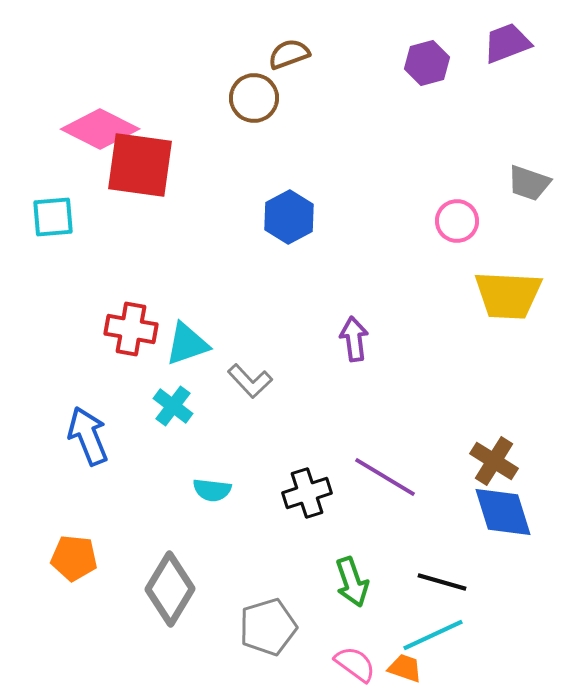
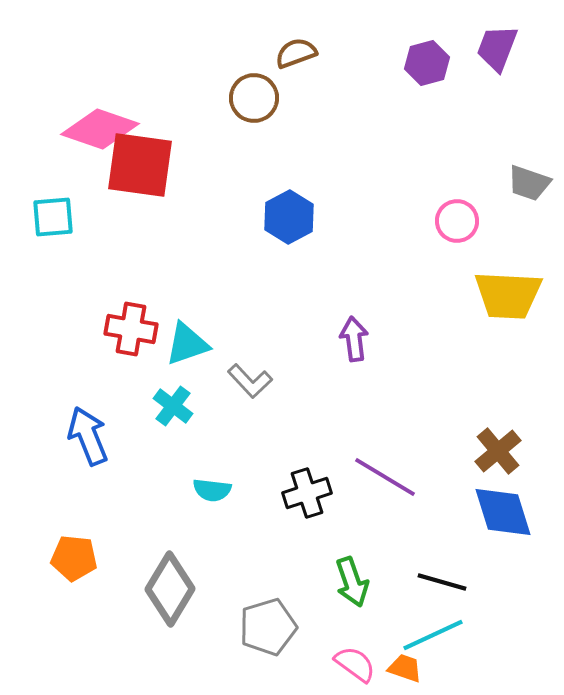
purple trapezoid: moved 10 px left, 5 px down; rotated 48 degrees counterclockwise
brown semicircle: moved 7 px right, 1 px up
pink diamond: rotated 8 degrees counterclockwise
brown cross: moved 4 px right, 10 px up; rotated 18 degrees clockwise
